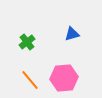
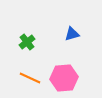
orange line: moved 2 px up; rotated 25 degrees counterclockwise
